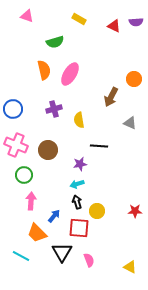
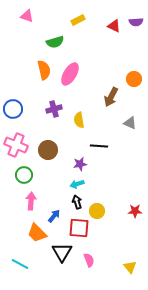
yellow rectangle: moved 1 px left, 1 px down; rotated 56 degrees counterclockwise
cyan line: moved 1 px left, 8 px down
yellow triangle: rotated 24 degrees clockwise
